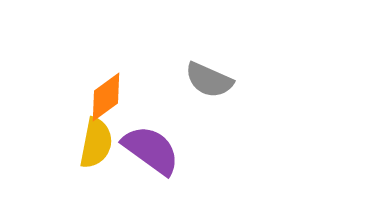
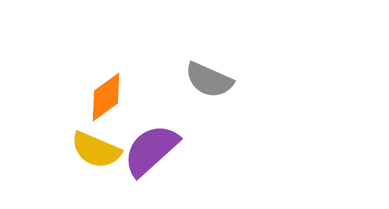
yellow semicircle: moved 7 px down; rotated 102 degrees clockwise
purple semicircle: rotated 78 degrees counterclockwise
